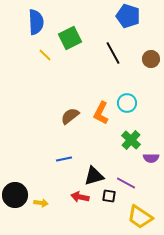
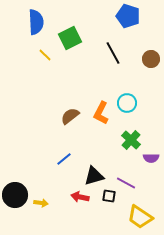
blue line: rotated 28 degrees counterclockwise
